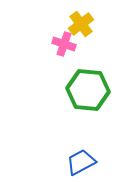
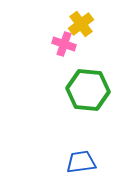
blue trapezoid: rotated 20 degrees clockwise
